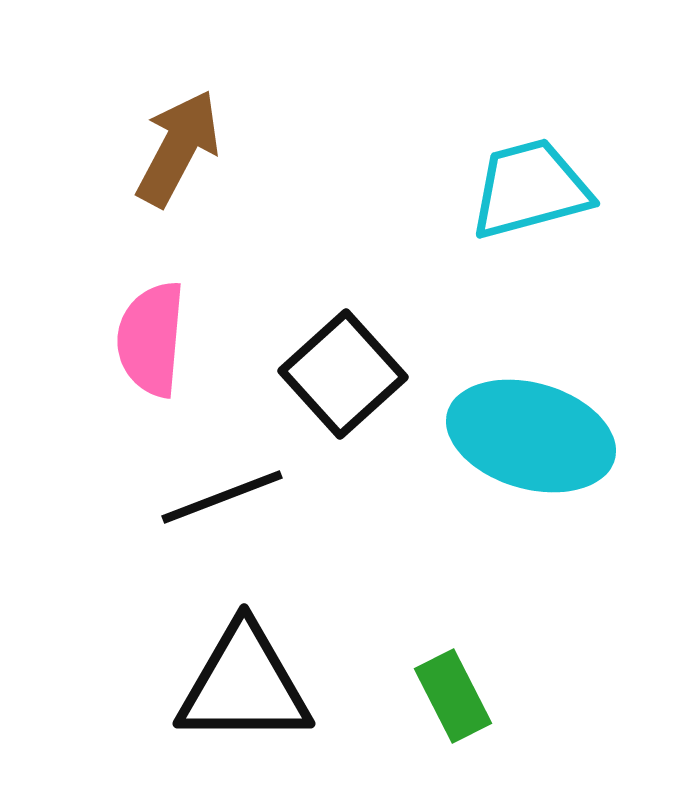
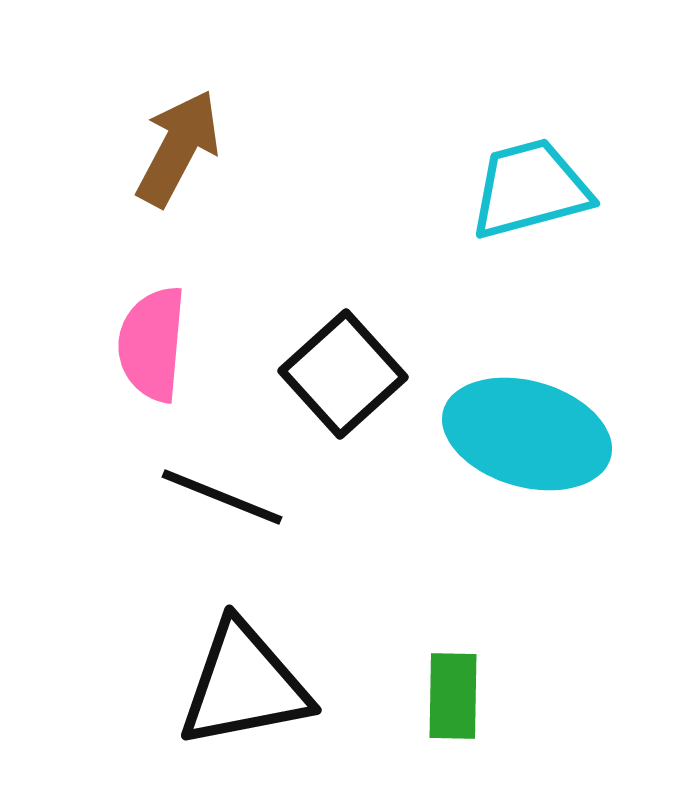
pink semicircle: moved 1 px right, 5 px down
cyan ellipse: moved 4 px left, 2 px up
black line: rotated 43 degrees clockwise
black triangle: rotated 11 degrees counterclockwise
green rectangle: rotated 28 degrees clockwise
